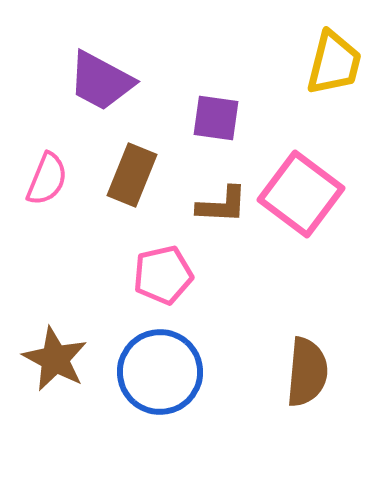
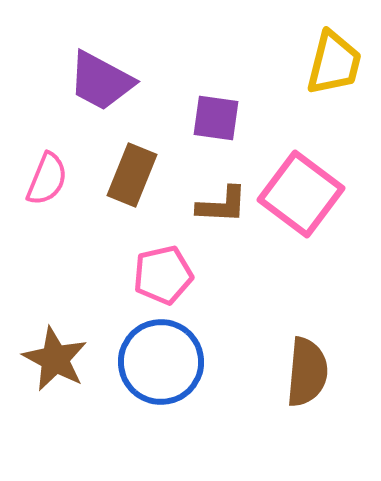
blue circle: moved 1 px right, 10 px up
